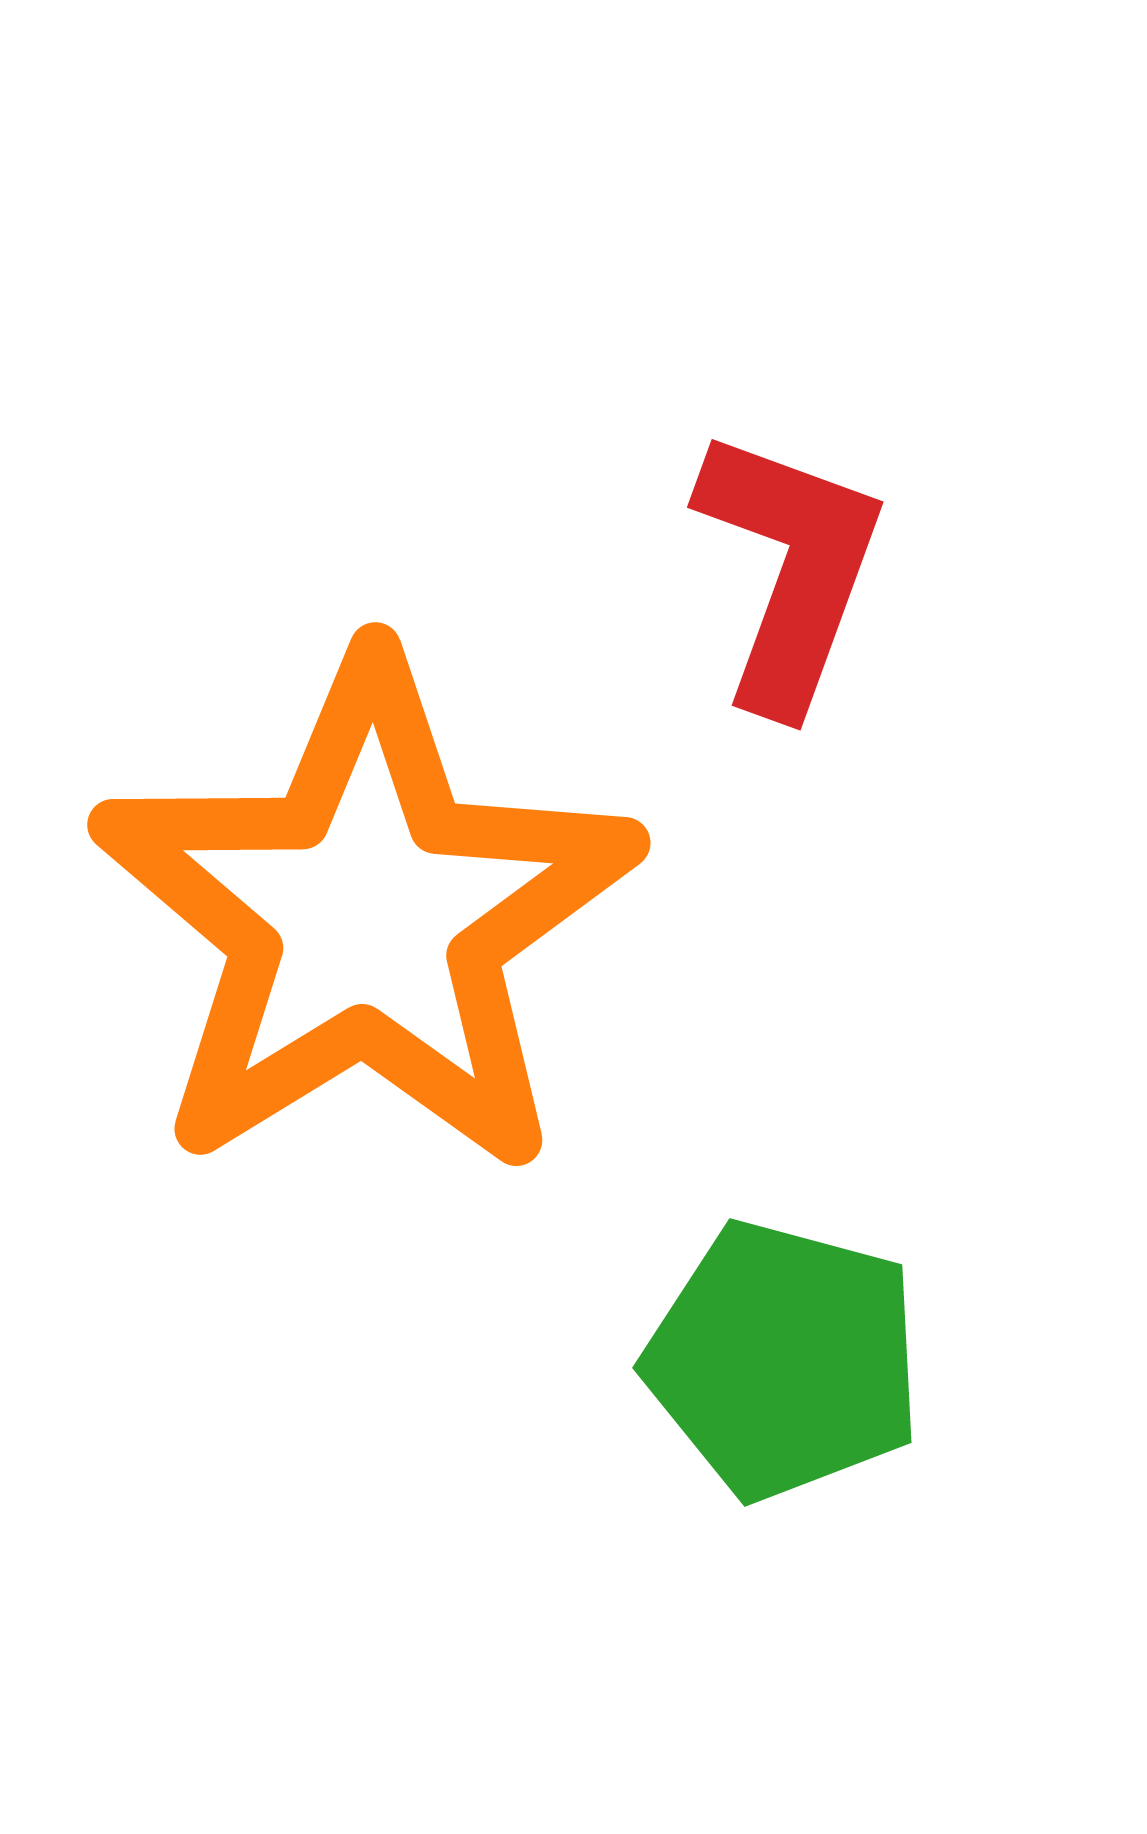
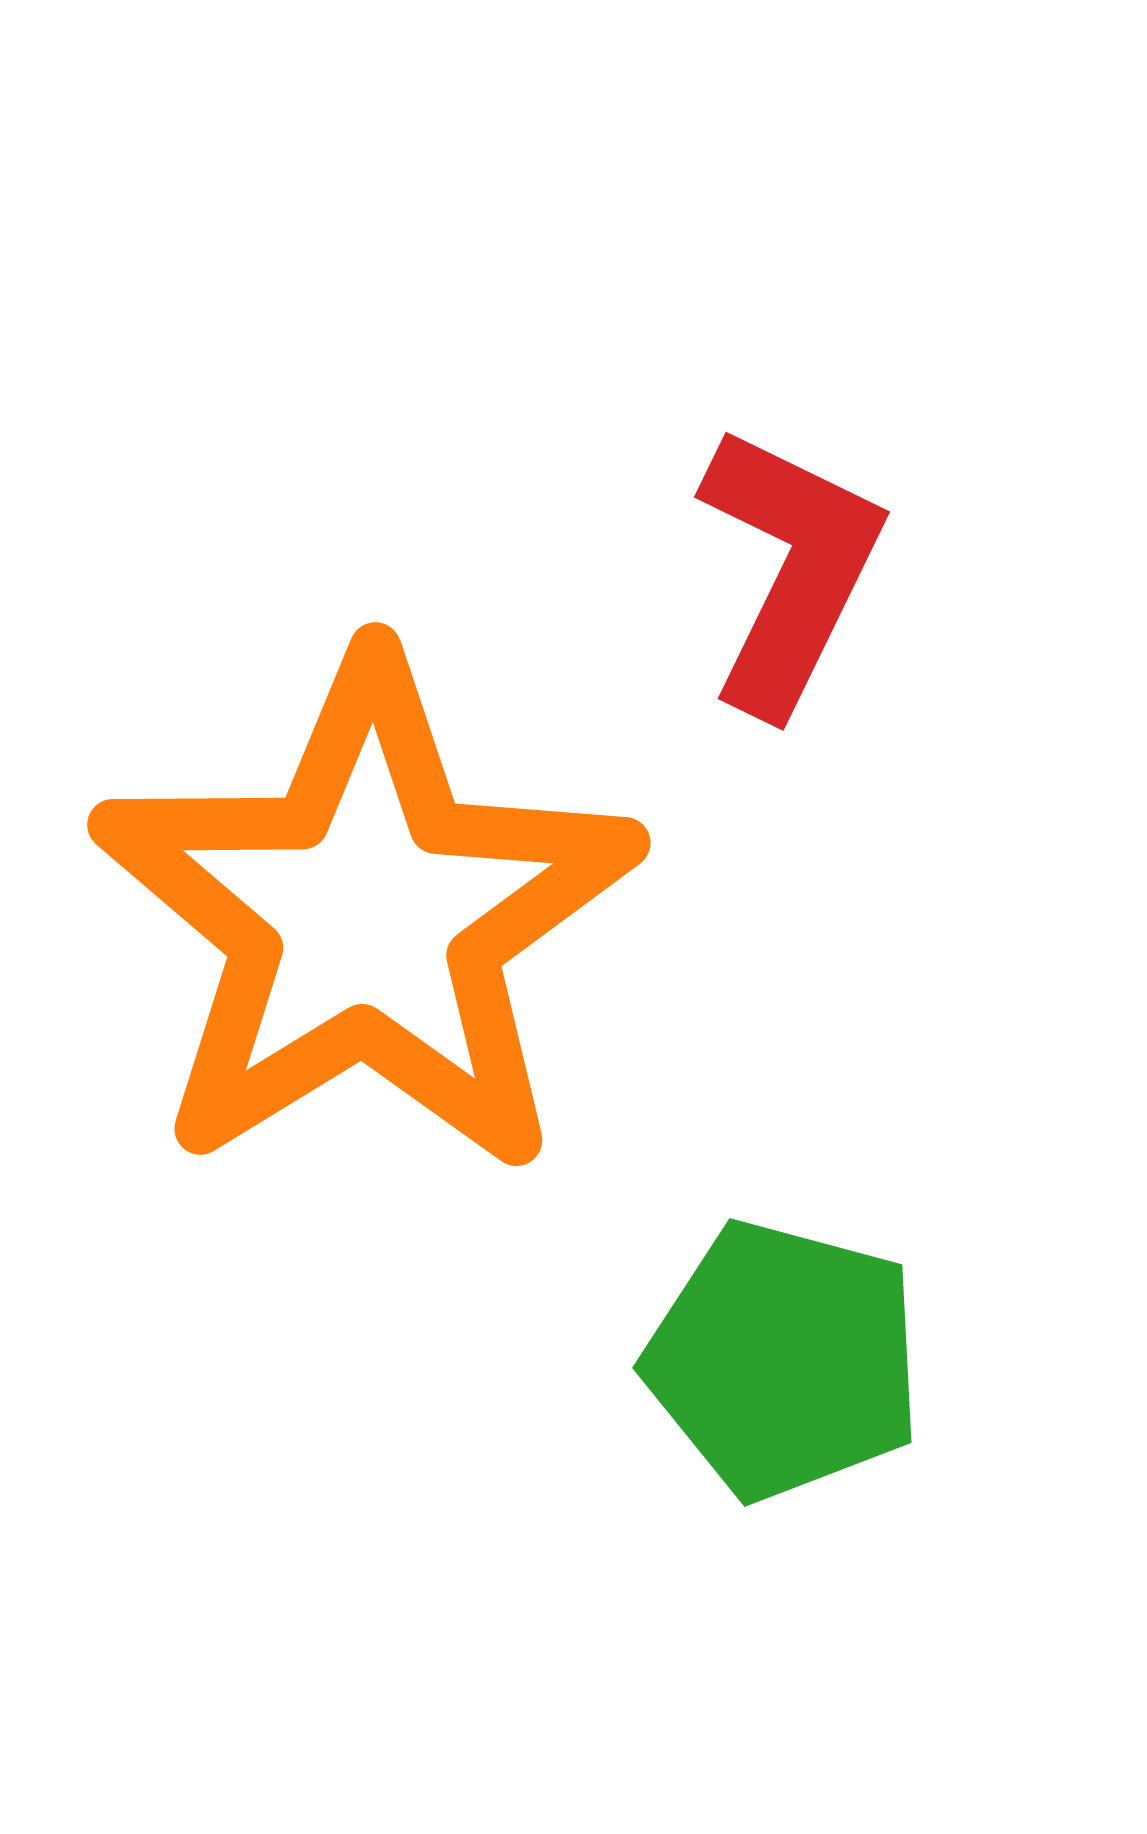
red L-shape: rotated 6 degrees clockwise
